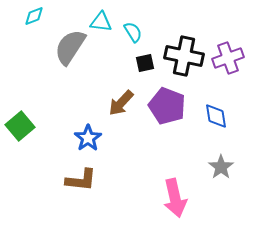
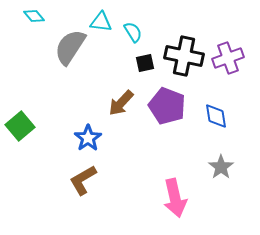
cyan diamond: rotated 70 degrees clockwise
brown L-shape: moved 2 px right; rotated 144 degrees clockwise
